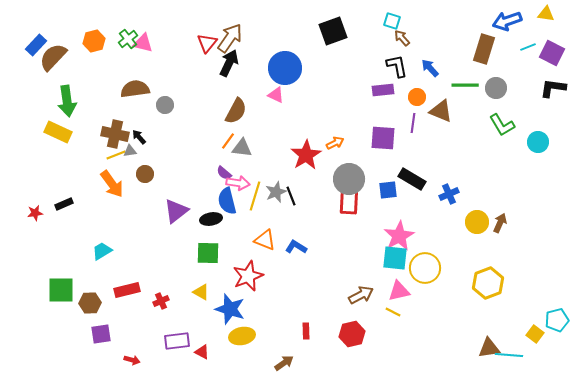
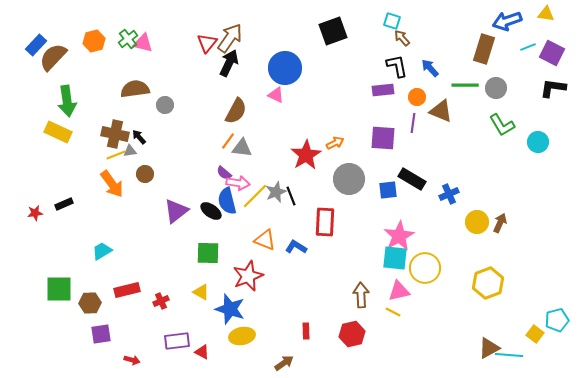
yellow line at (255, 196): rotated 28 degrees clockwise
red rectangle at (349, 200): moved 24 px left, 22 px down
black ellipse at (211, 219): moved 8 px up; rotated 45 degrees clockwise
green square at (61, 290): moved 2 px left, 1 px up
brown arrow at (361, 295): rotated 65 degrees counterclockwise
brown triangle at (489, 348): rotated 20 degrees counterclockwise
